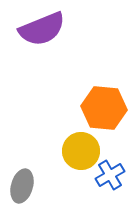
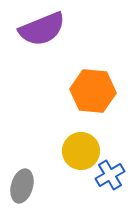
orange hexagon: moved 11 px left, 17 px up
